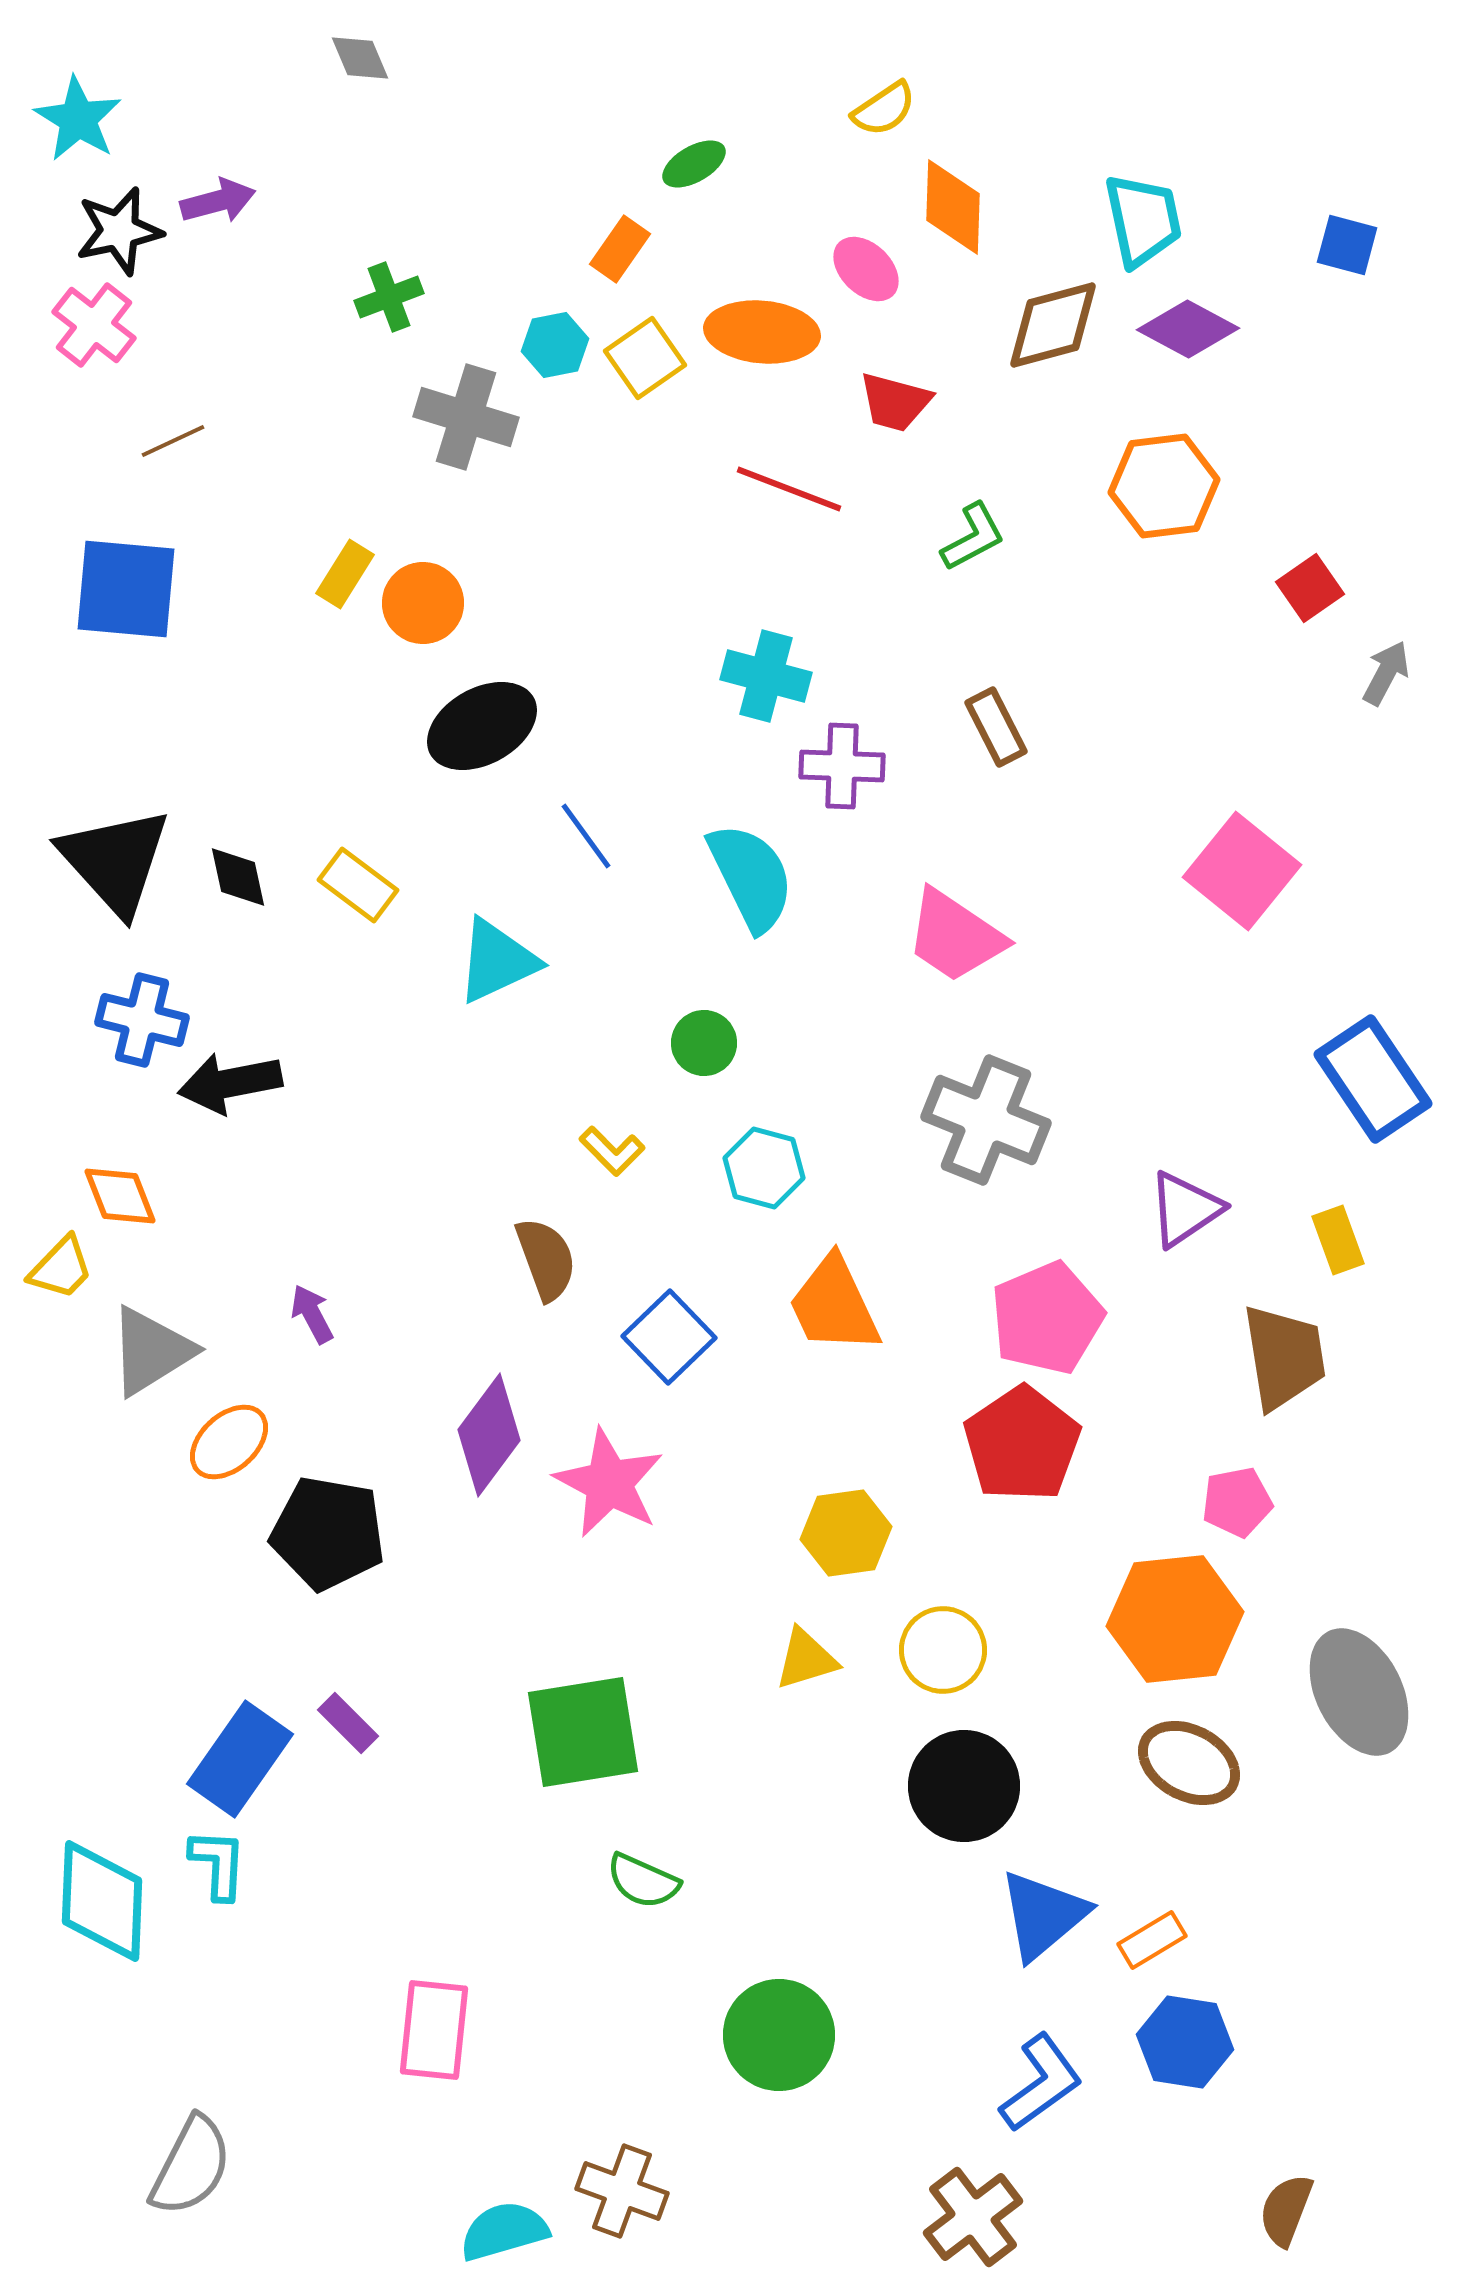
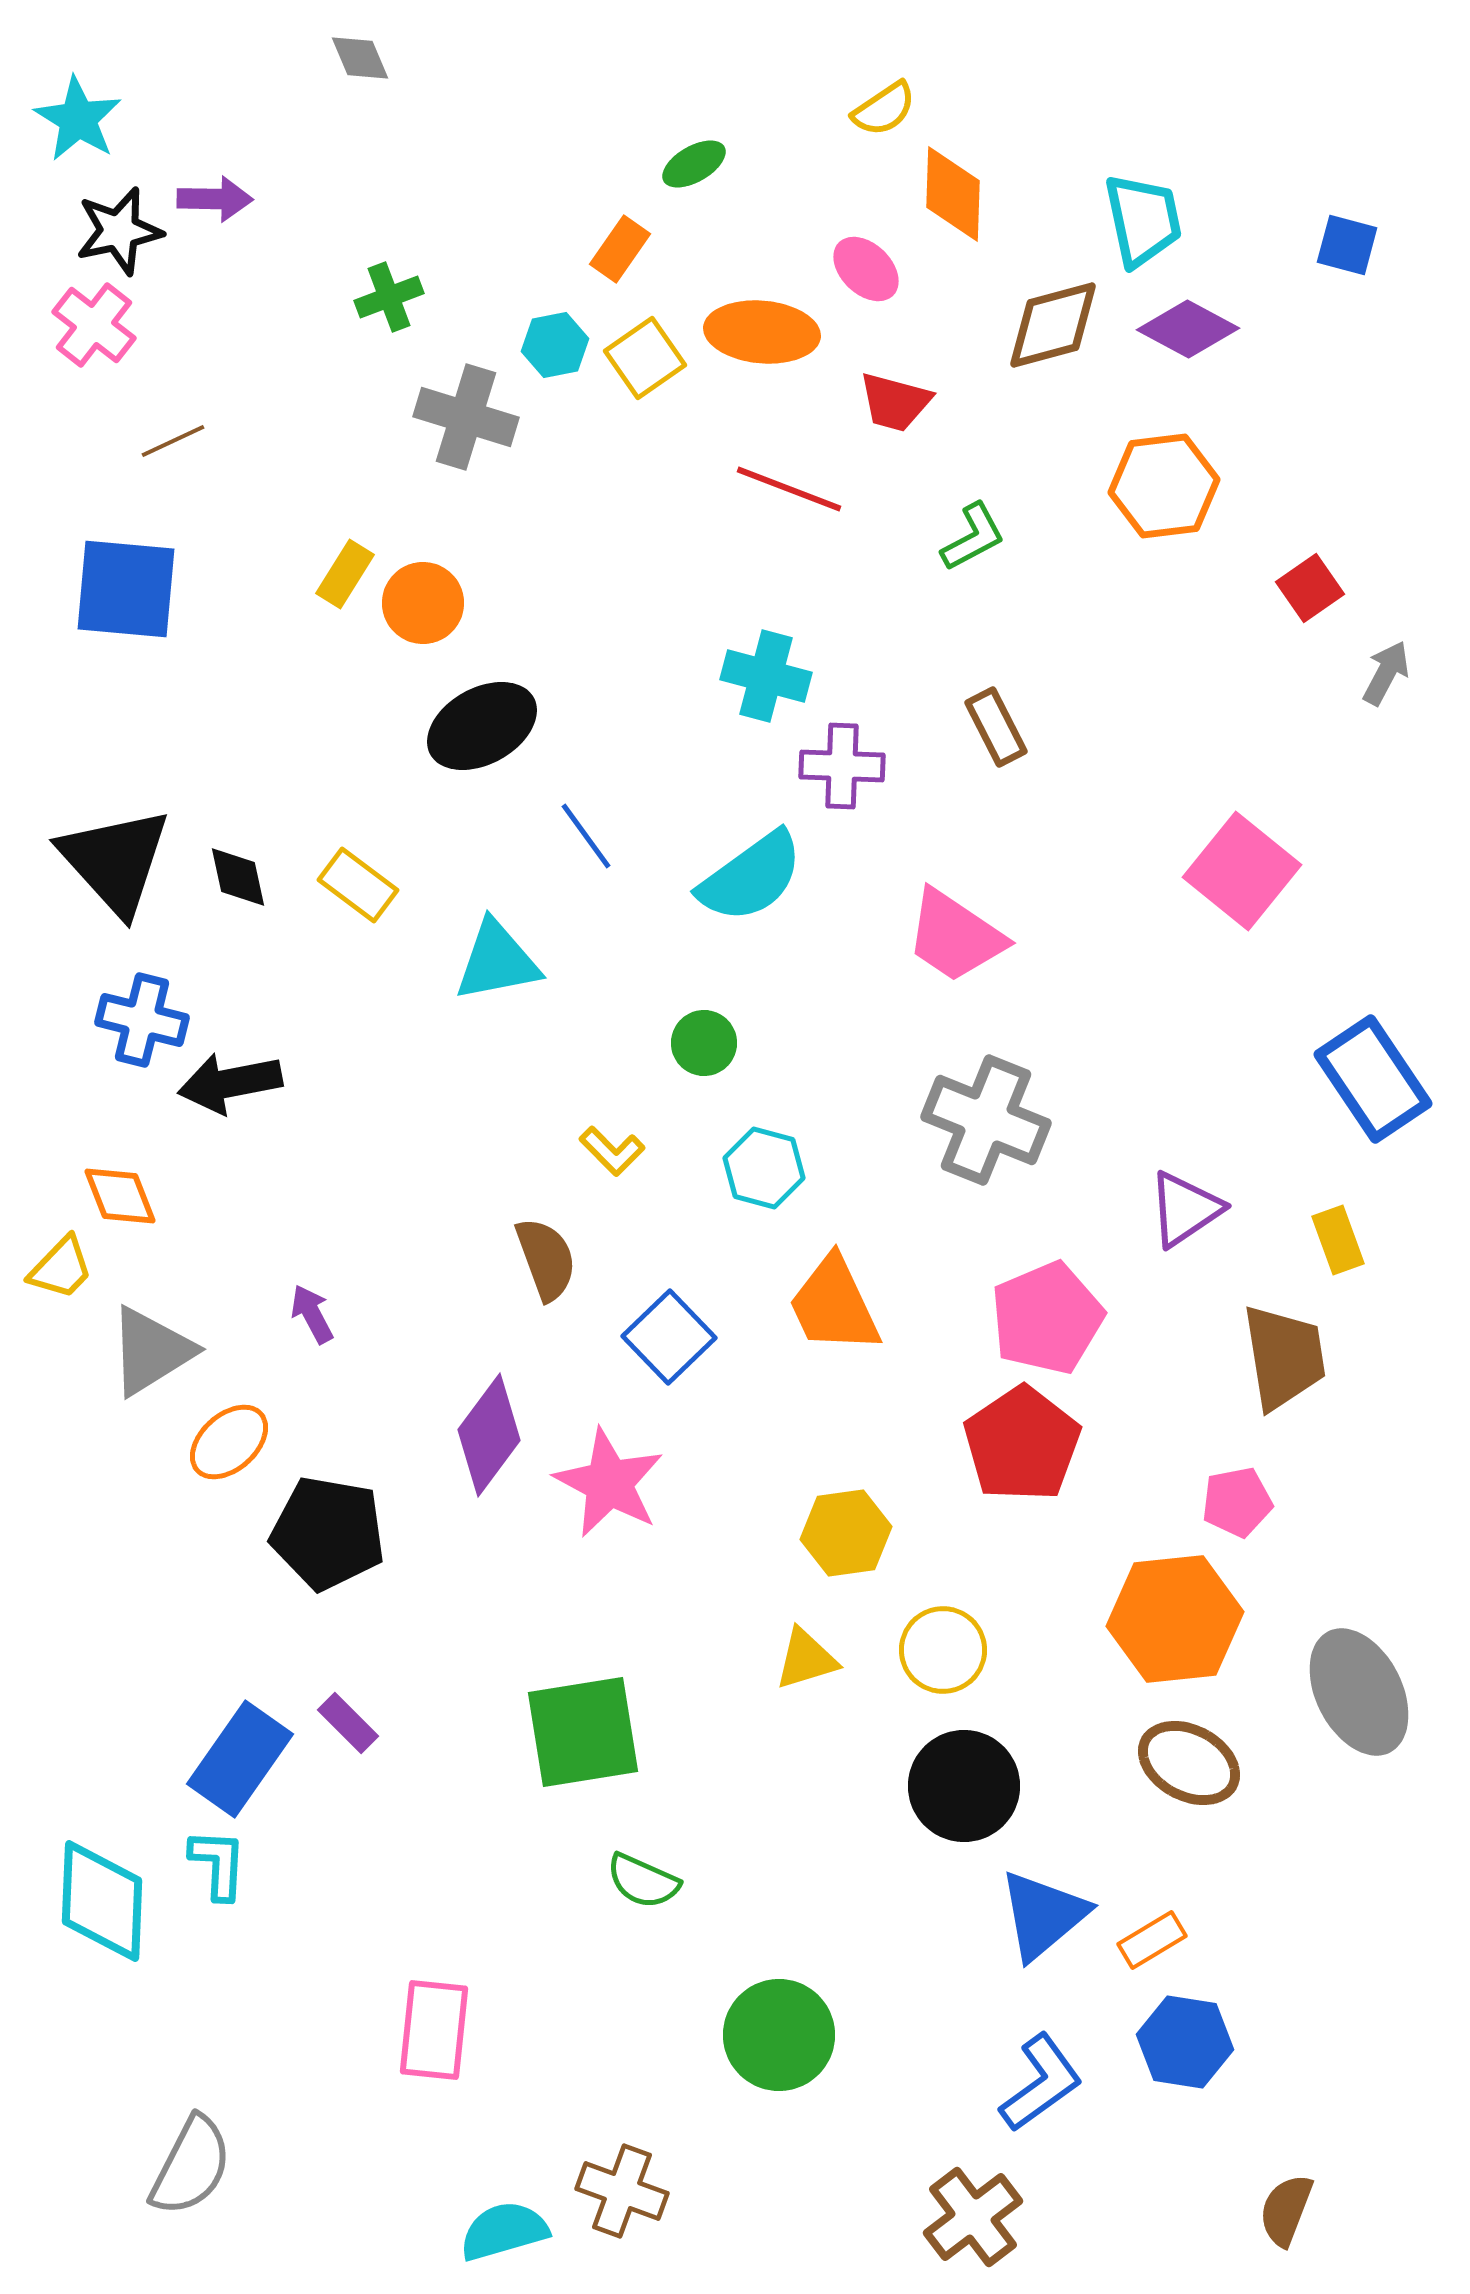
purple arrow at (218, 201): moved 3 px left, 2 px up; rotated 16 degrees clockwise
orange diamond at (953, 207): moved 13 px up
cyan semicircle at (751, 877): rotated 80 degrees clockwise
cyan triangle at (497, 961): rotated 14 degrees clockwise
